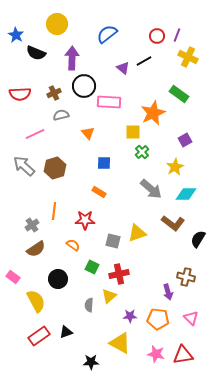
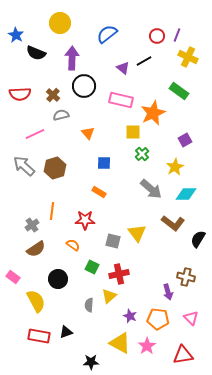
yellow circle at (57, 24): moved 3 px right, 1 px up
brown cross at (54, 93): moved 1 px left, 2 px down; rotated 24 degrees counterclockwise
green rectangle at (179, 94): moved 3 px up
pink rectangle at (109, 102): moved 12 px right, 2 px up; rotated 10 degrees clockwise
green cross at (142, 152): moved 2 px down
orange line at (54, 211): moved 2 px left
yellow triangle at (137, 233): rotated 48 degrees counterclockwise
purple star at (130, 316): rotated 24 degrees clockwise
red rectangle at (39, 336): rotated 45 degrees clockwise
pink star at (156, 354): moved 9 px left, 8 px up; rotated 24 degrees clockwise
